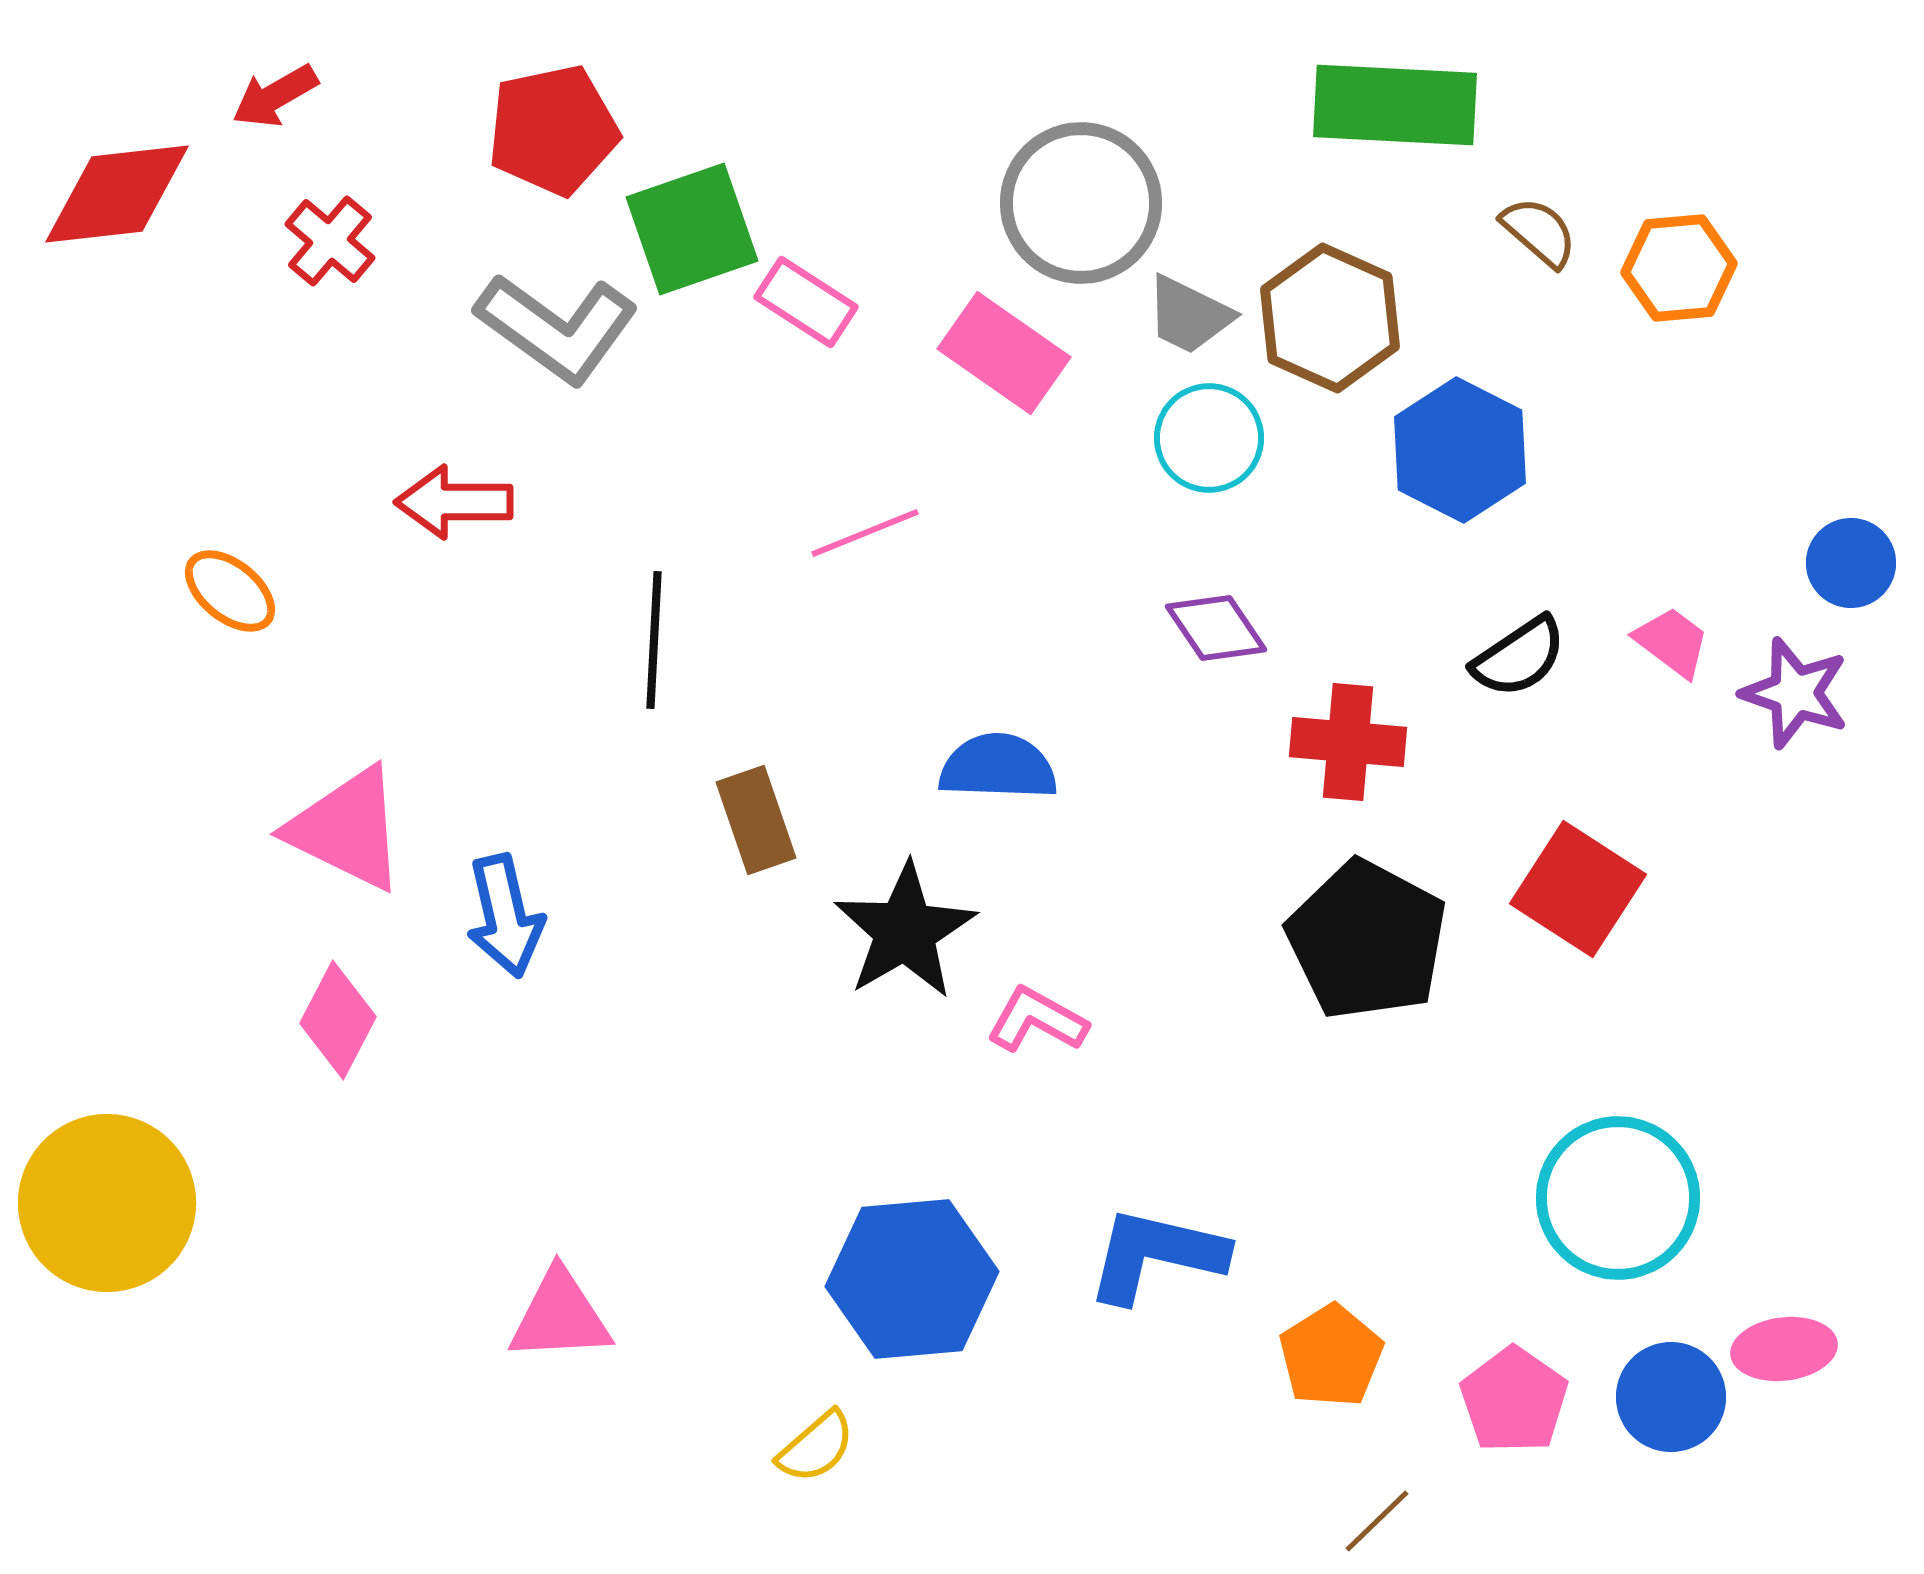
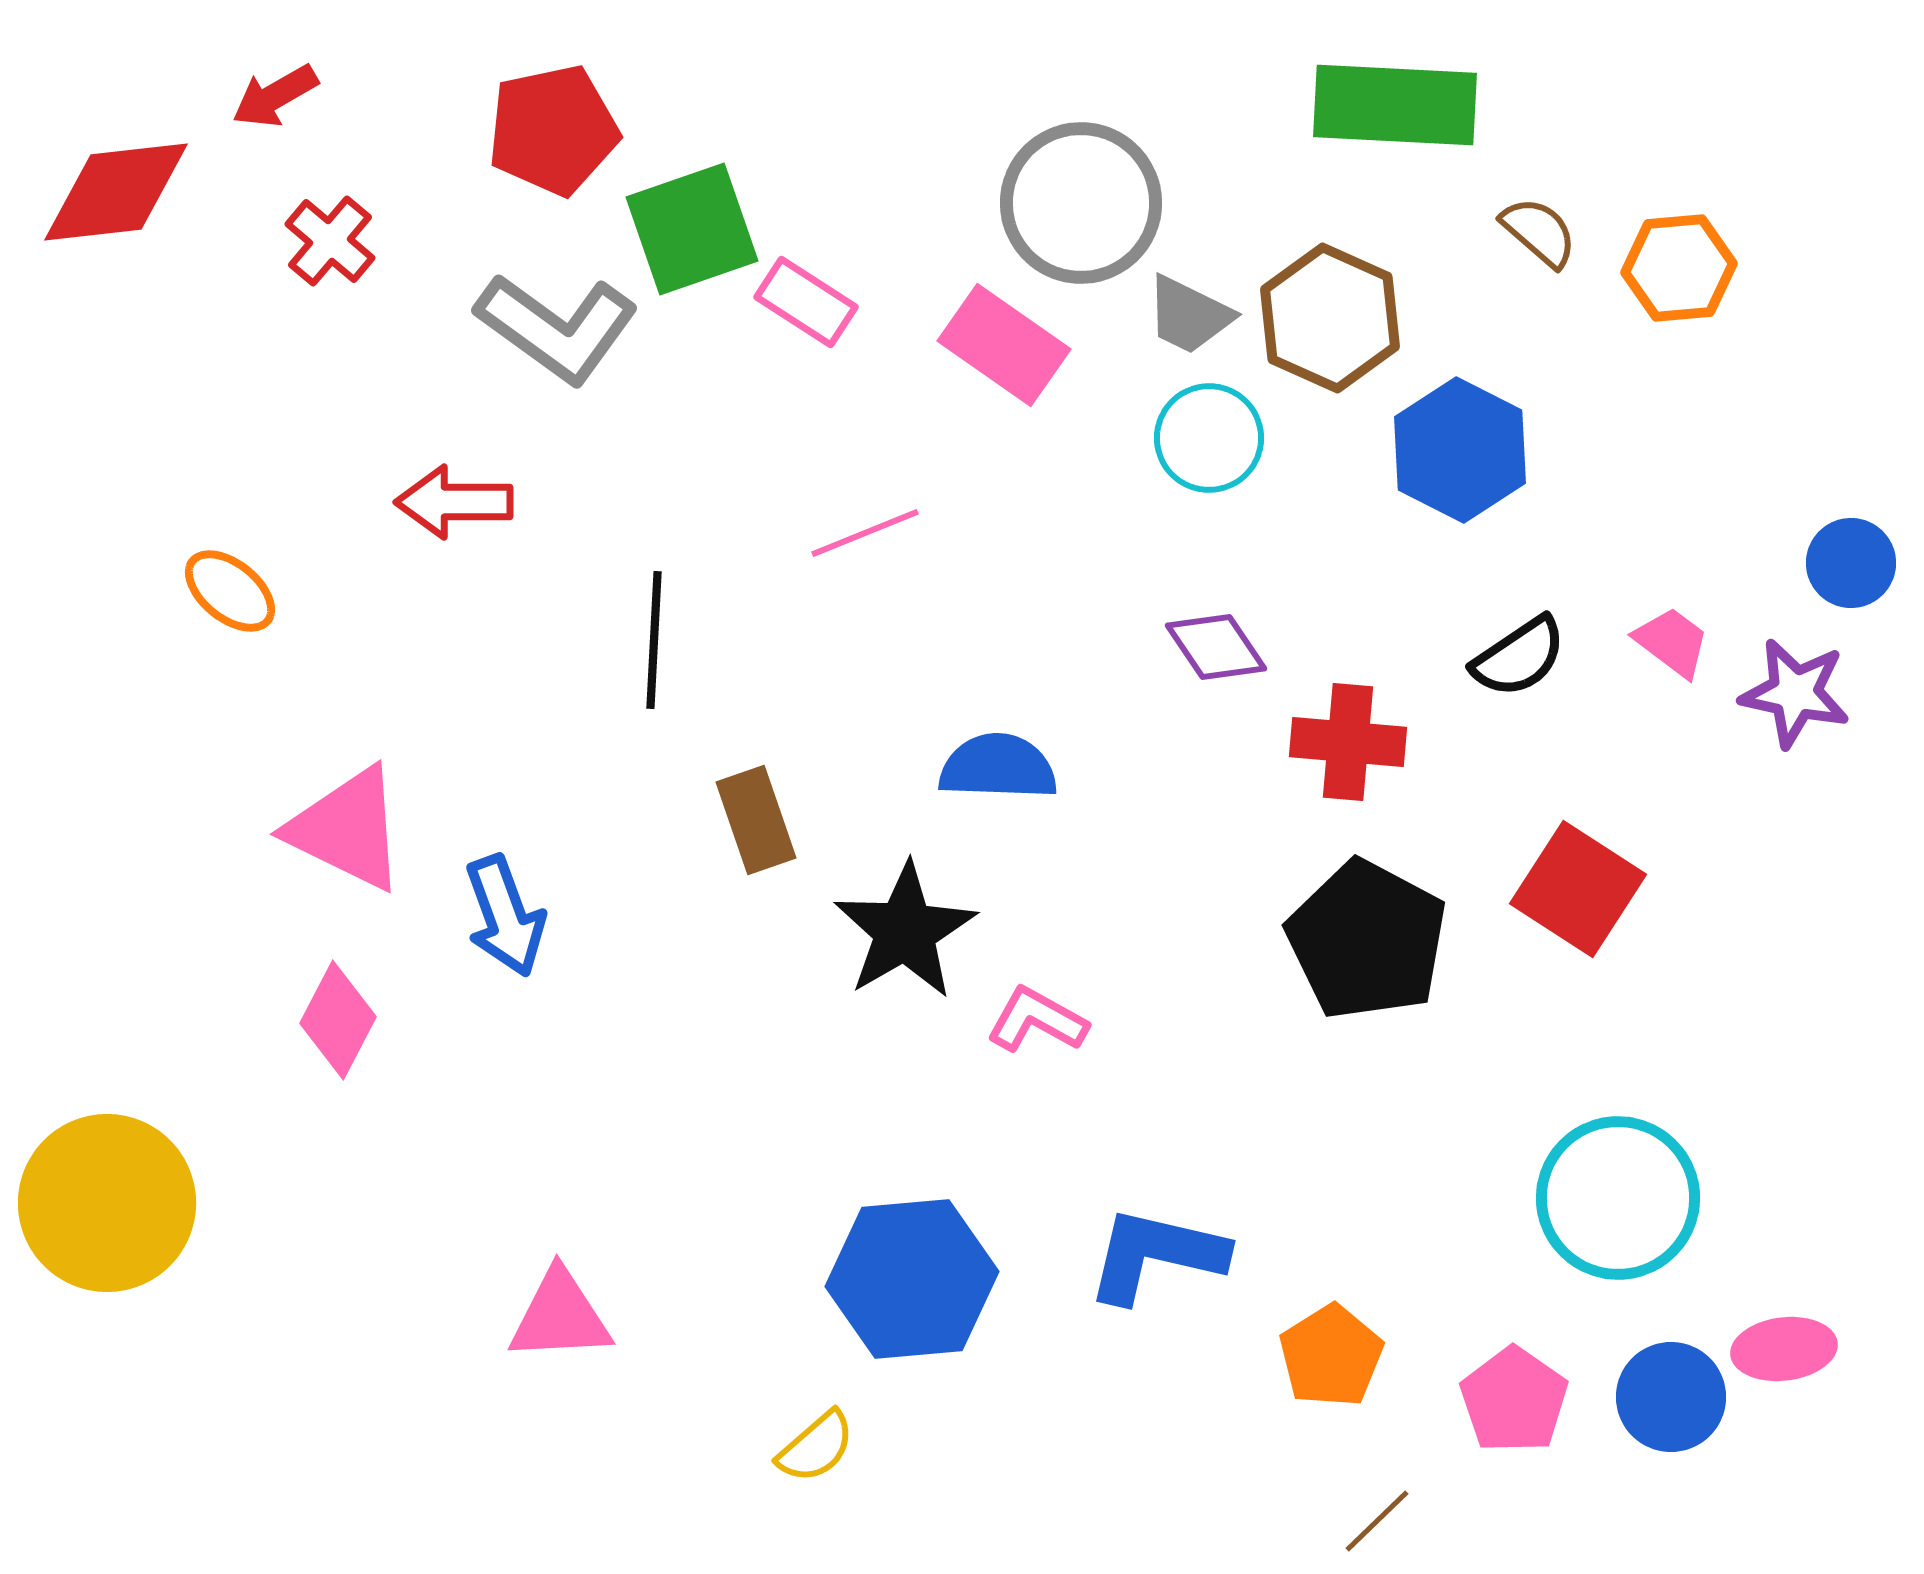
red diamond at (117, 194): moved 1 px left, 2 px up
pink rectangle at (1004, 353): moved 8 px up
purple diamond at (1216, 628): moved 19 px down
purple star at (1795, 693): rotated 7 degrees counterclockwise
blue arrow at (505, 916): rotated 7 degrees counterclockwise
